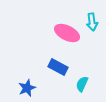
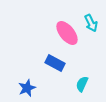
cyan arrow: moved 1 px left, 1 px down; rotated 18 degrees counterclockwise
pink ellipse: rotated 25 degrees clockwise
blue rectangle: moved 3 px left, 4 px up
